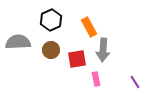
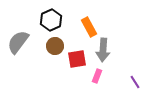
gray semicircle: rotated 50 degrees counterclockwise
brown circle: moved 4 px right, 4 px up
pink rectangle: moved 1 px right, 3 px up; rotated 32 degrees clockwise
